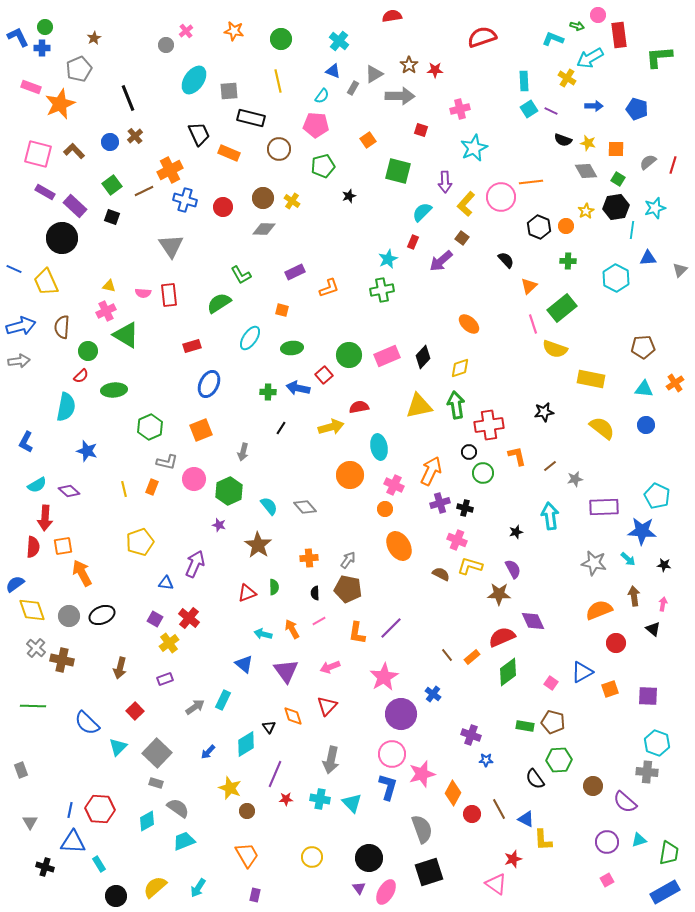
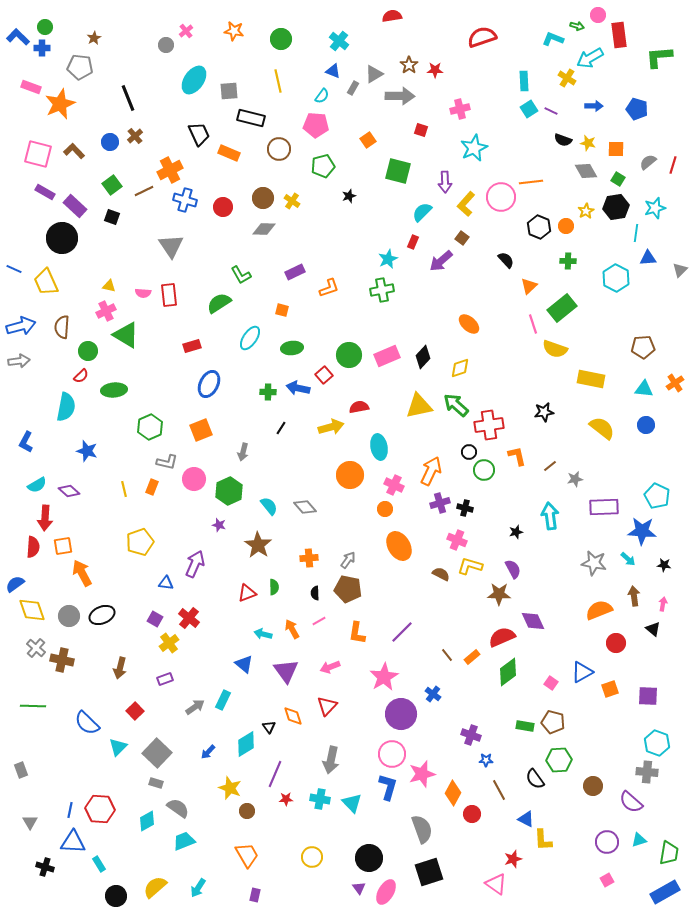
blue L-shape at (18, 37): rotated 20 degrees counterclockwise
gray pentagon at (79, 69): moved 1 px right, 2 px up; rotated 30 degrees clockwise
cyan line at (632, 230): moved 4 px right, 3 px down
green arrow at (456, 405): rotated 40 degrees counterclockwise
green circle at (483, 473): moved 1 px right, 3 px up
purple line at (391, 628): moved 11 px right, 4 px down
purple semicircle at (625, 802): moved 6 px right
brown line at (499, 809): moved 19 px up
